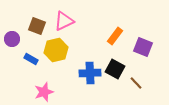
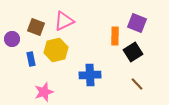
brown square: moved 1 px left, 1 px down
orange rectangle: rotated 36 degrees counterclockwise
purple square: moved 6 px left, 24 px up
blue rectangle: rotated 48 degrees clockwise
black square: moved 18 px right, 17 px up; rotated 30 degrees clockwise
blue cross: moved 2 px down
brown line: moved 1 px right, 1 px down
